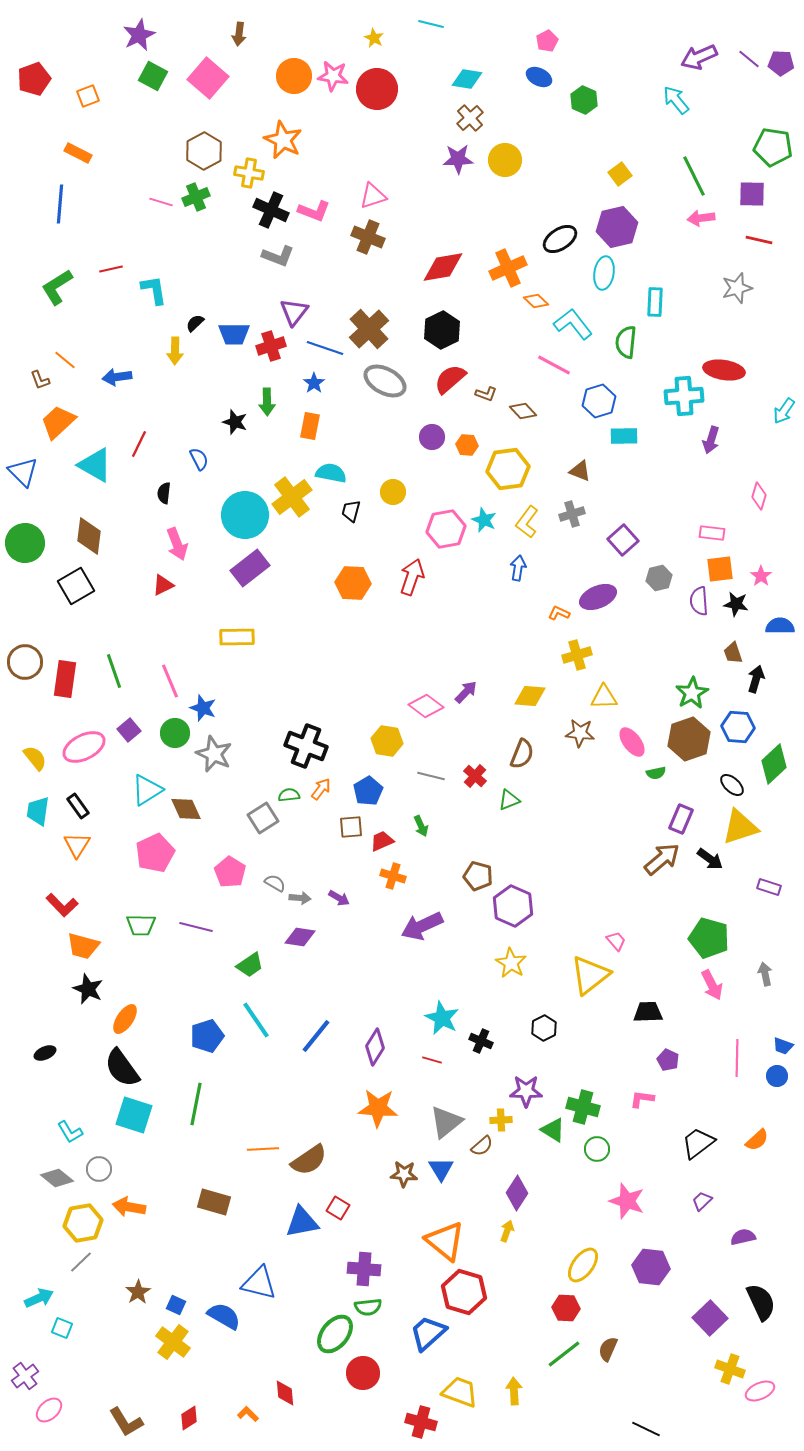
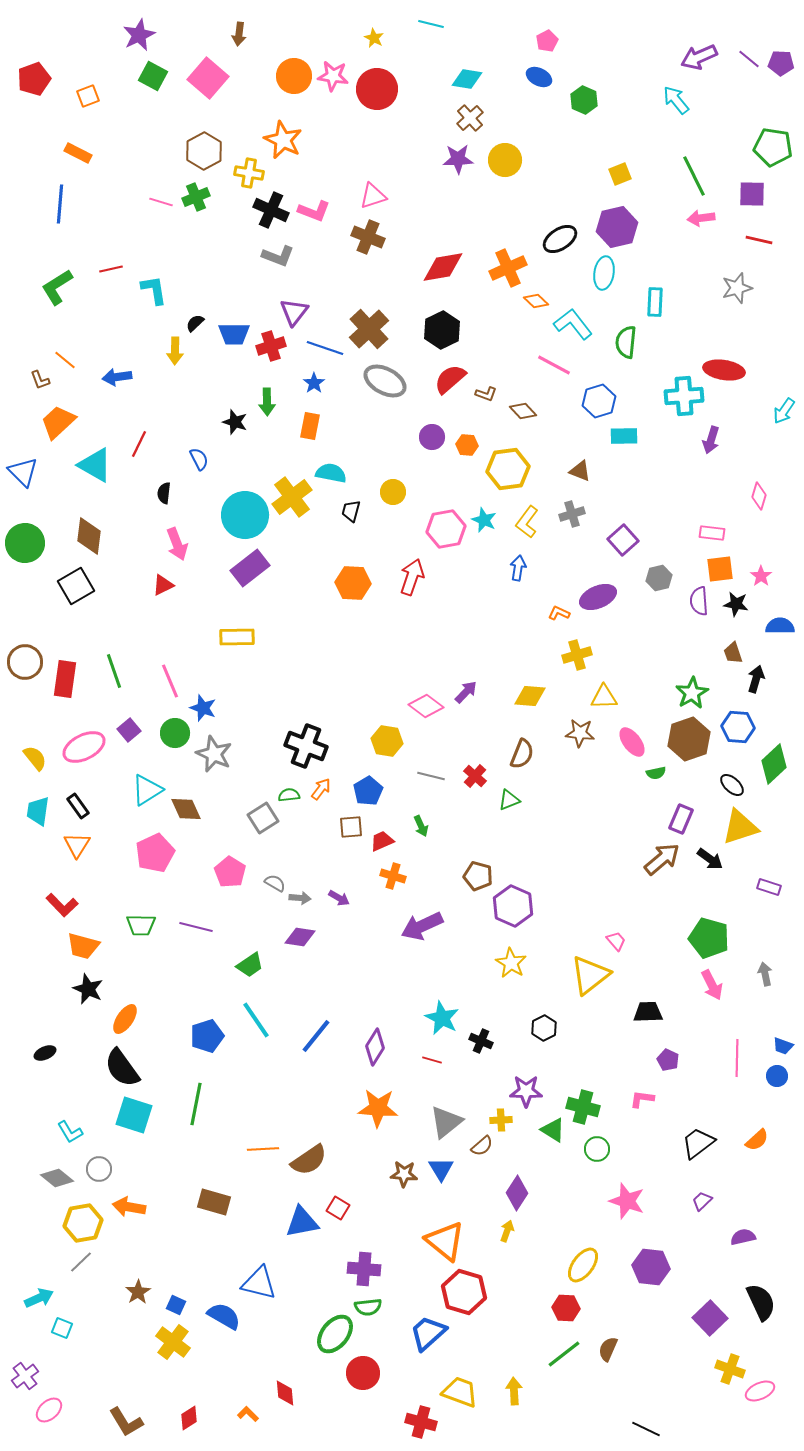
yellow square at (620, 174): rotated 15 degrees clockwise
